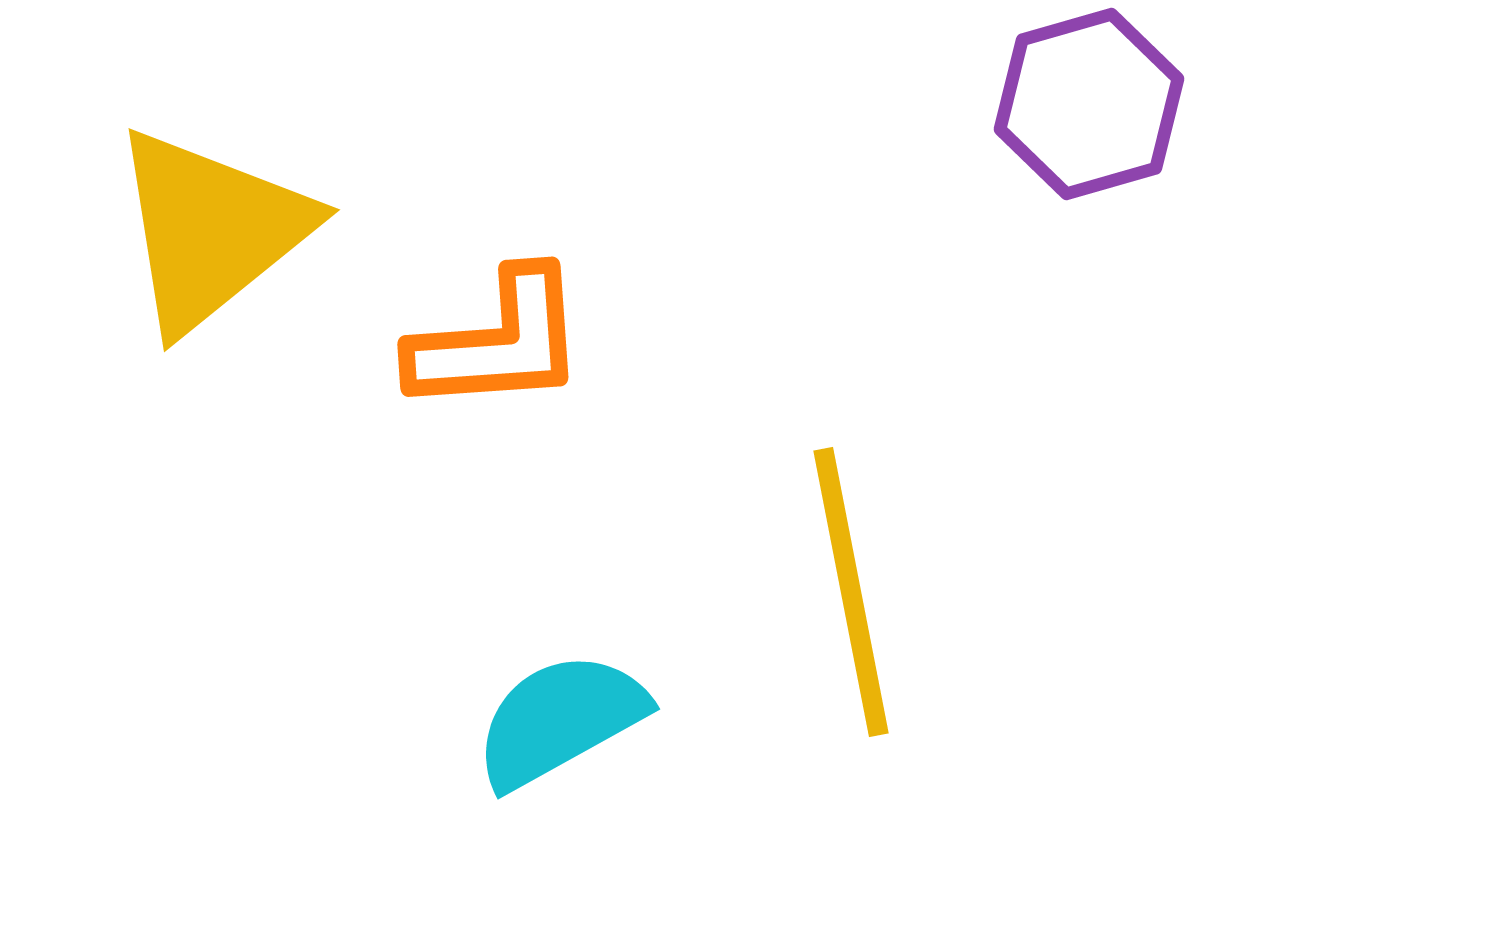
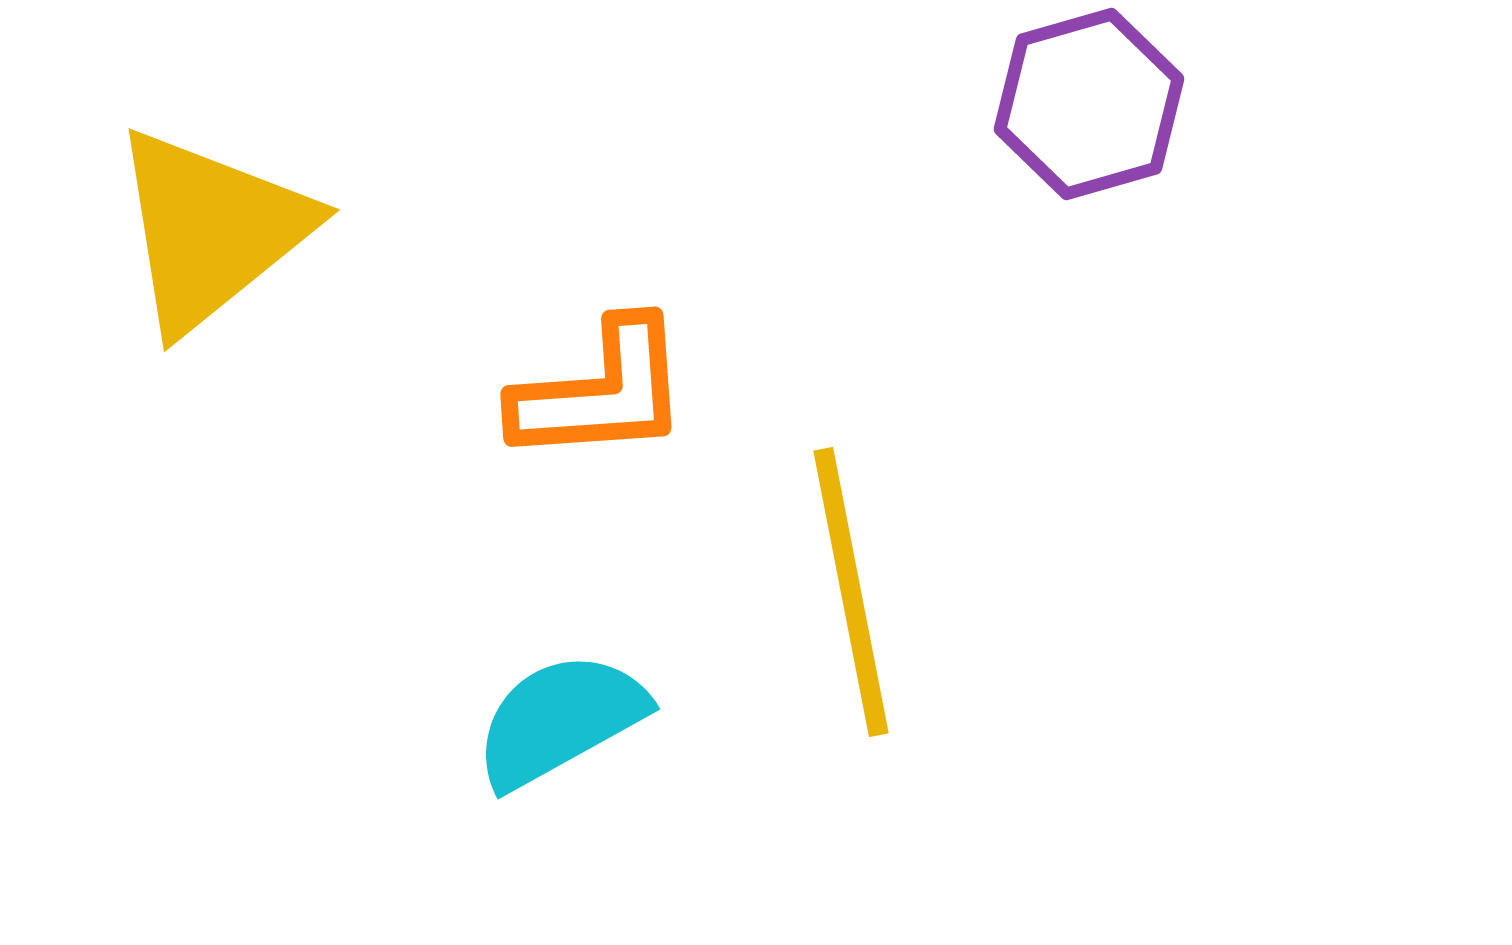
orange L-shape: moved 103 px right, 50 px down
